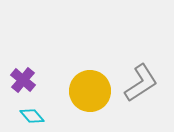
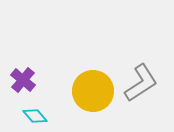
yellow circle: moved 3 px right
cyan diamond: moved 3 px right
